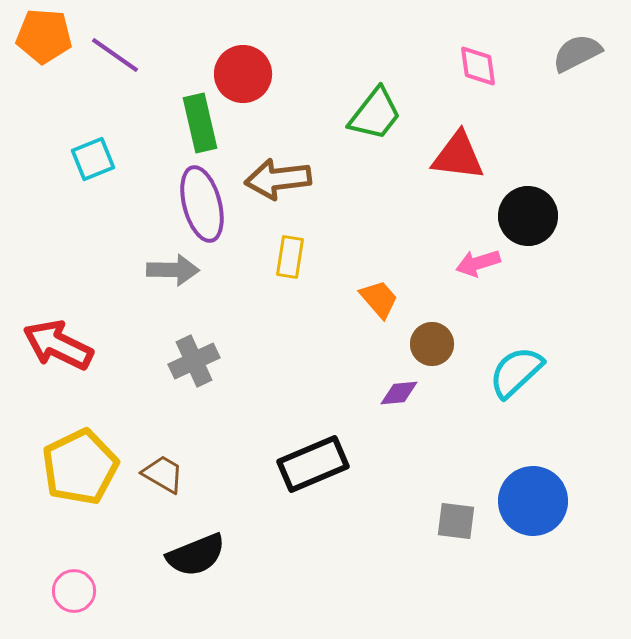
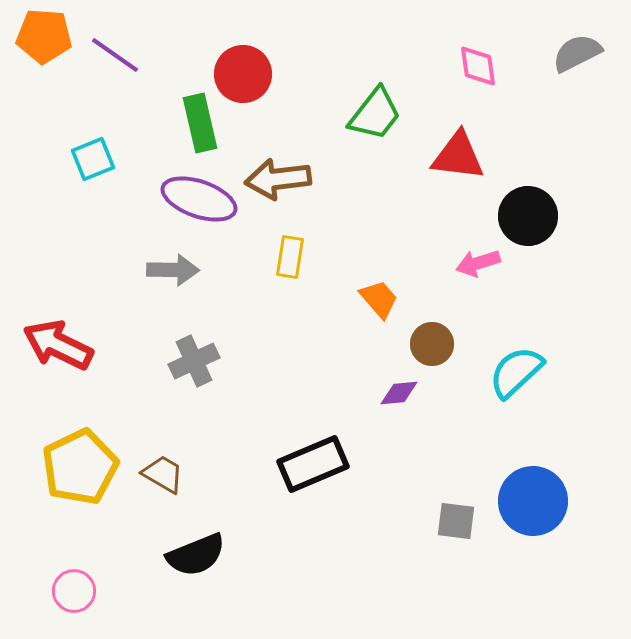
purple ellipse: moved 3 px left, 5 px up; rotated 56 degrees counterclockwise
